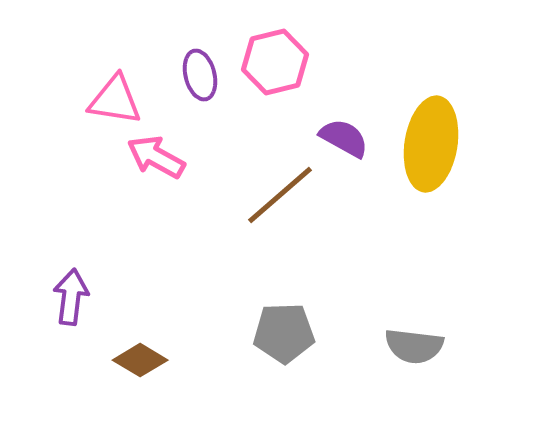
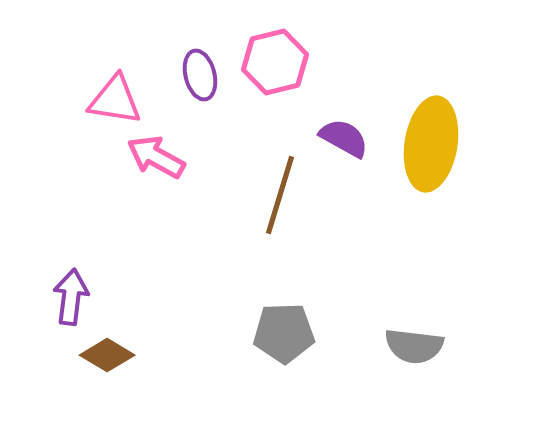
brown line: rotated 32 degrees counterclockwise
brown diamond: moved 33 px left, 5 px up
